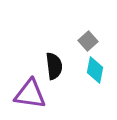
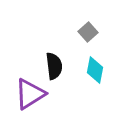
gray square: moved 9 px up
purple triangle: rotated 40 degrees counterclockwise
